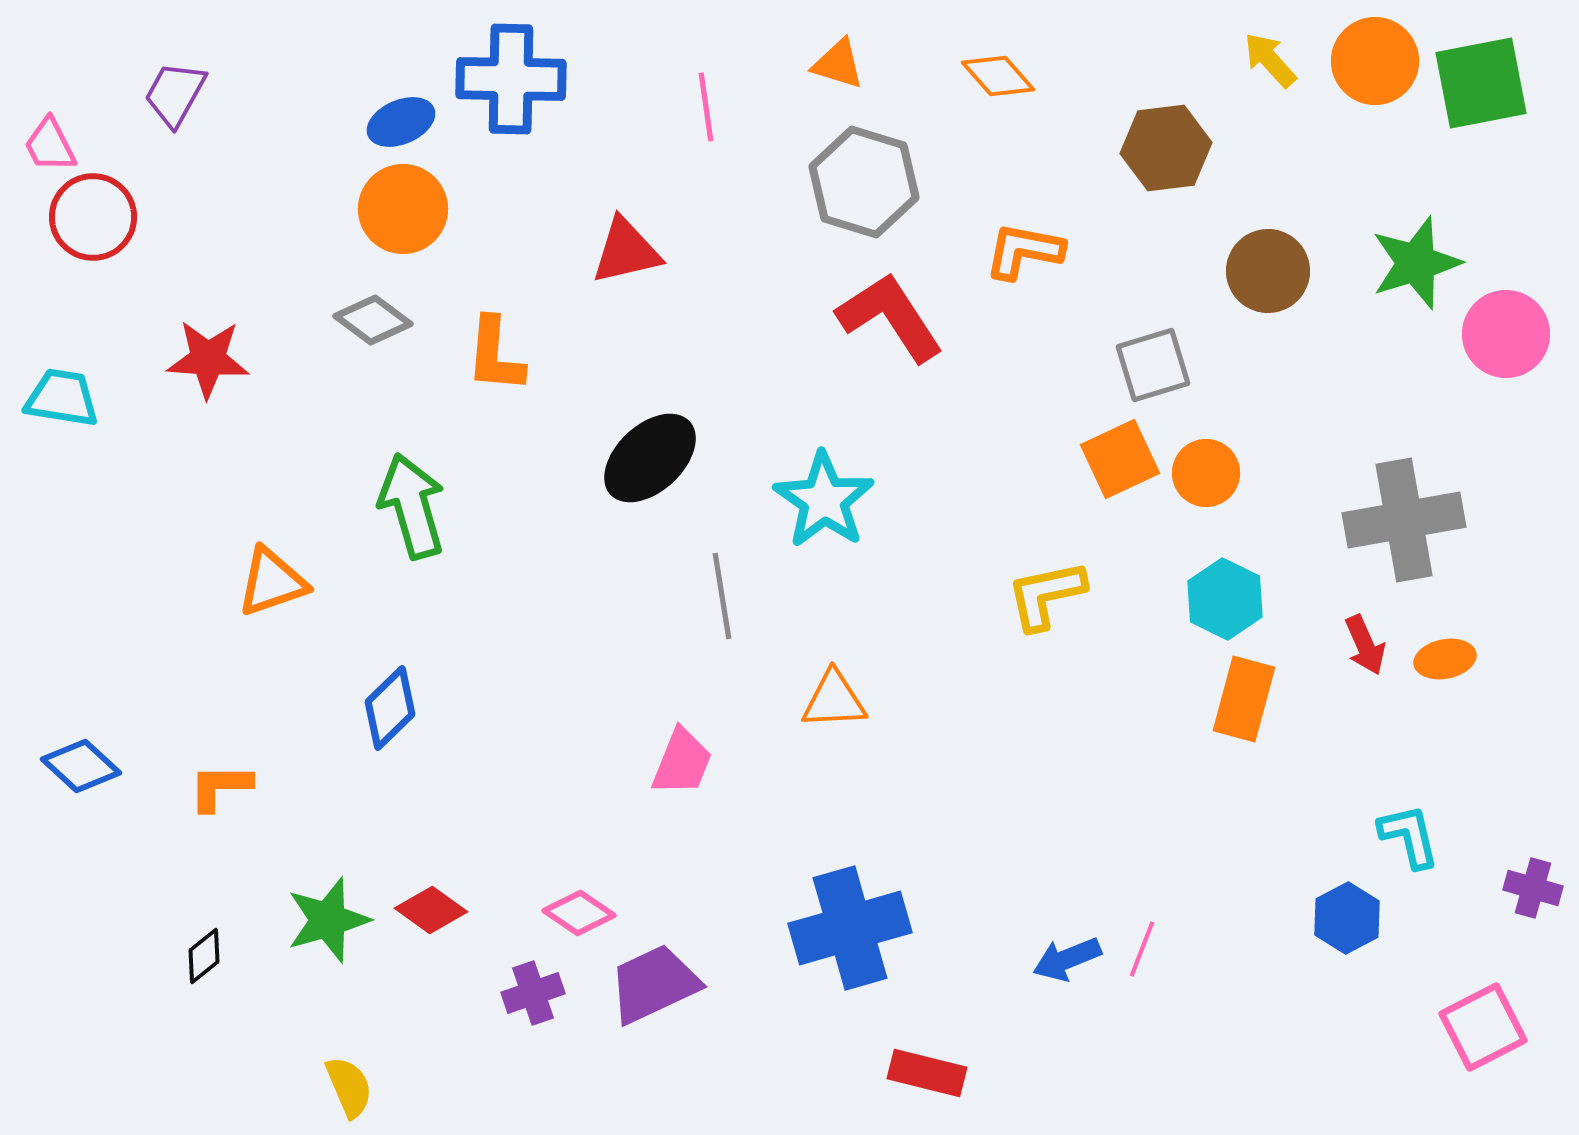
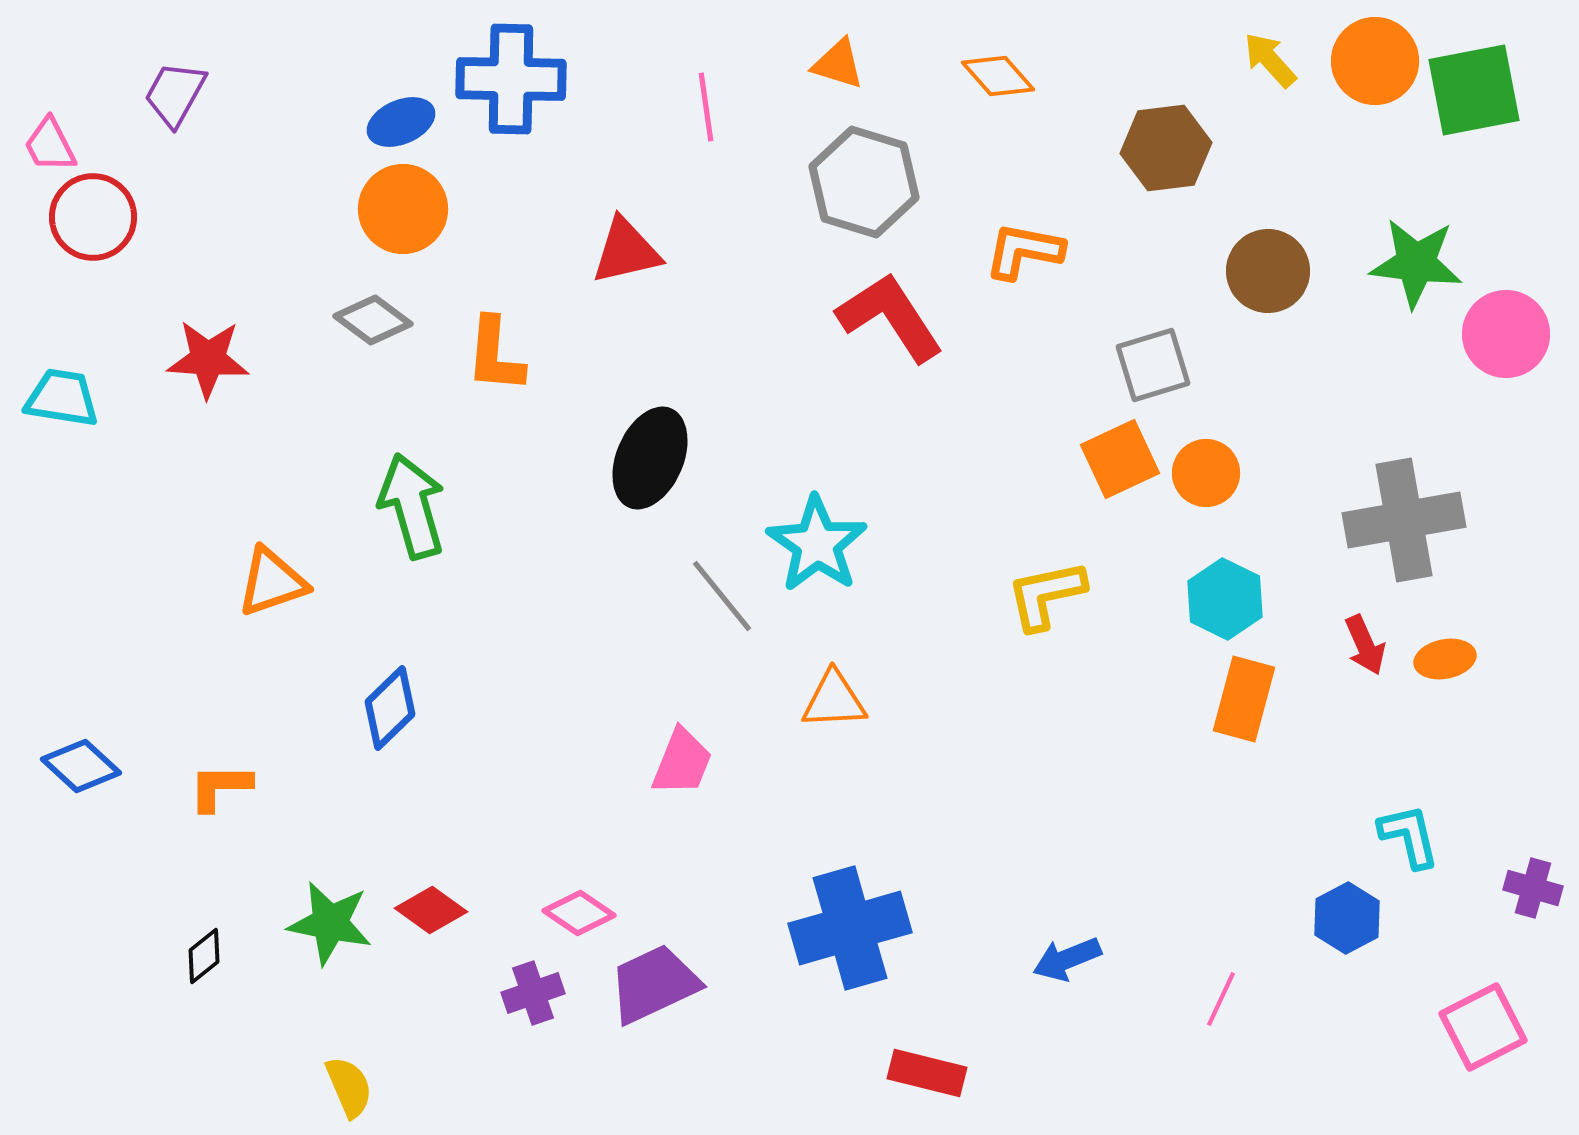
green square at (1481, 83): moved 7 px left, 7 px down
green star at (1416, 263): rotated 24 degrees clockwise
black ellipse at (650, 458): rotated 24 degrees counterclockwise
cyan star at (824, 500): moved 7 px left, 44 px down
gray line at (722, 596): rotated 30 degrees counterclockwise
green star at (328, 920): moved 2 px right, 3 px down; rotated 28 degrees clockwise
pink line at (1142, 949): moved 79 px right, 50 px down; rotated 4 degrees clockwise
